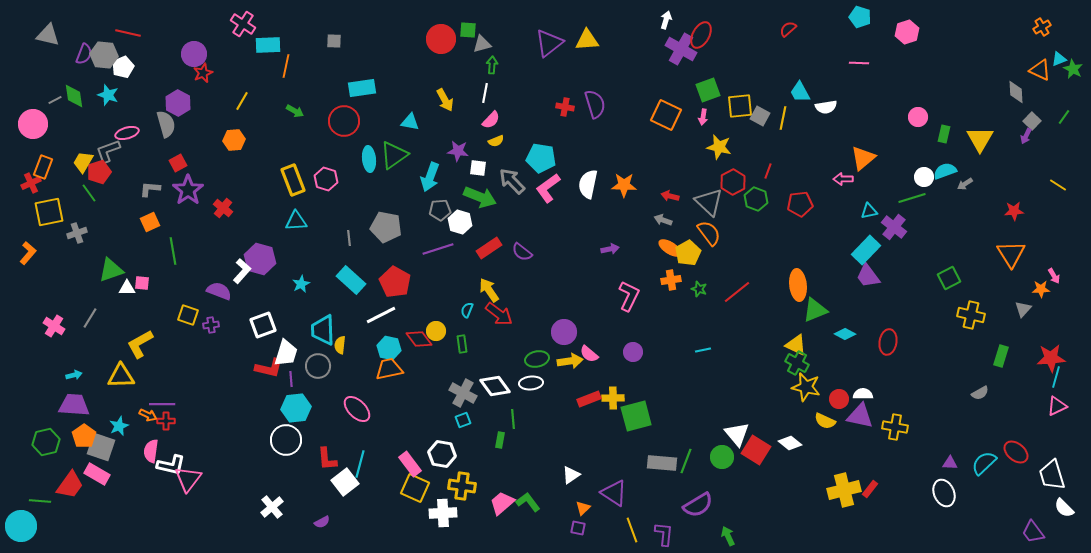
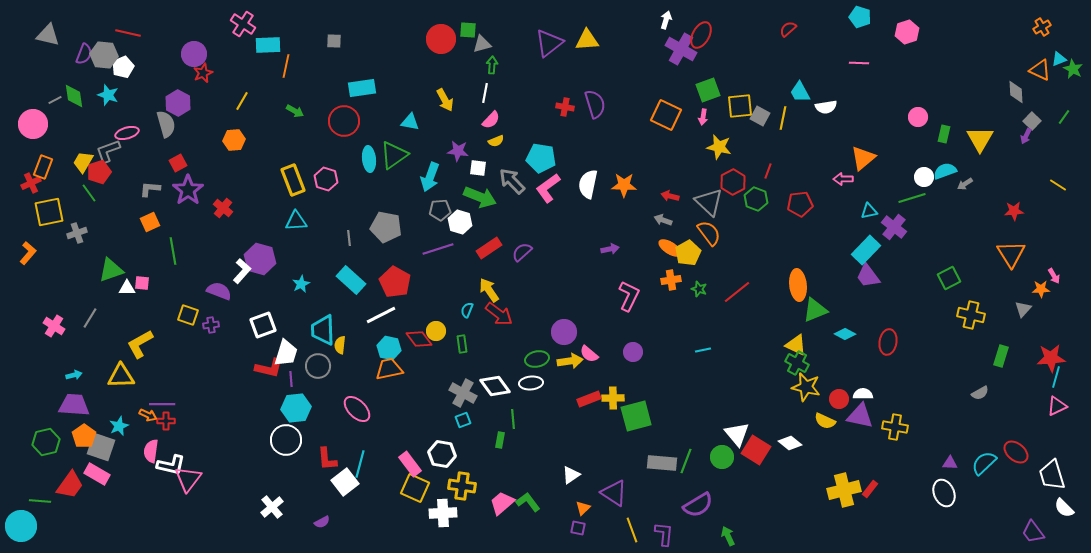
purple semicircle at (522, 252): rotated 100 degrees clockwise
